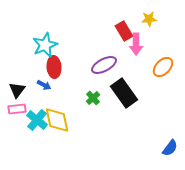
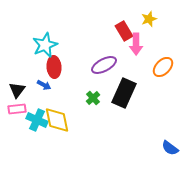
yellow star: rotated 14 degrees counterclockwise
black rectangle: rotated 60 degrees clockwise
cyan cross: rotated 15 degrees counterclockwise
blue semicircle: rotated 90 degrees clockwise
